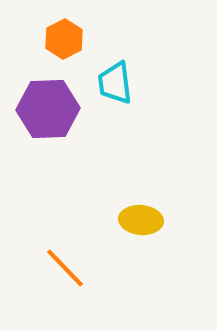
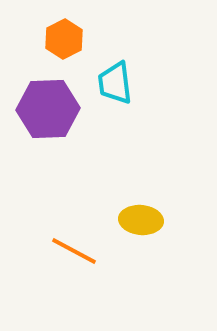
orange line: moved 9 px right, 17 px up; rotated 18 degrees counterclockwise
